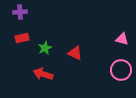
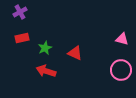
purple cross: rotated 24 degrees counterclockwise
red arrow: moved 3 px right, 3 px up
